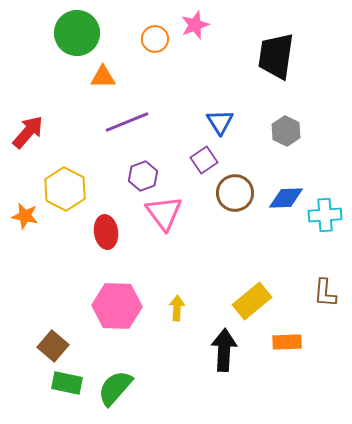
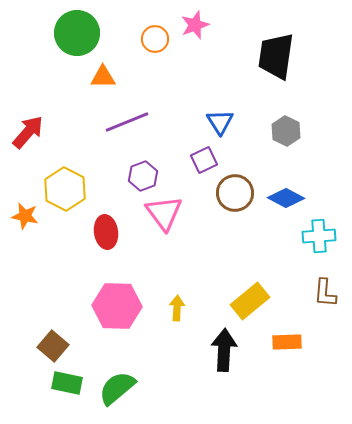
purple square: rotated 8 degrees clockwise
blue diamond: rotated 30 degrees clockwise
cyan cross: moved 6 px left, 21 px down
yellow rectangle: moved 2 px left
green semicircle: moved 2 px right; rotated 9 degrees clockwise
